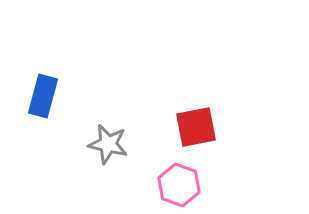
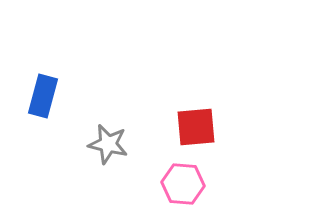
red square: rotated 6 degrees clockwise
pink hexagon: moved 4 px right, 1 px up; rotated 15 degrees counterclockwise
